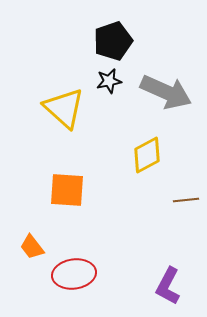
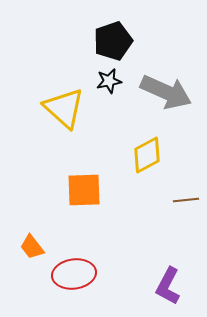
orange square: moved 17 px right; rotated 6 degrees counterclockwise
